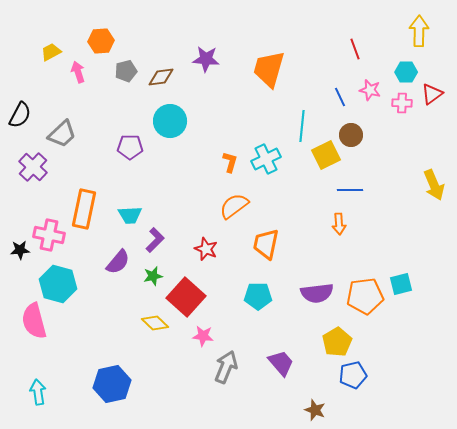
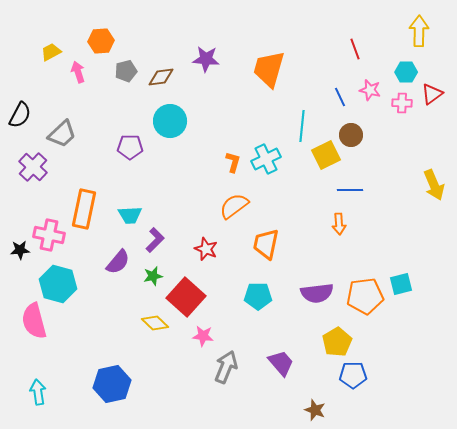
orange L-shape at (230, 162): moved 3 px right
blue pentagon at (353, 375): rotated 12 degrees clockwise
